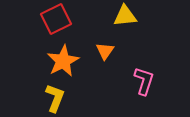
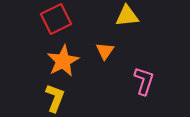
yellow triangle: moved 2 px right
